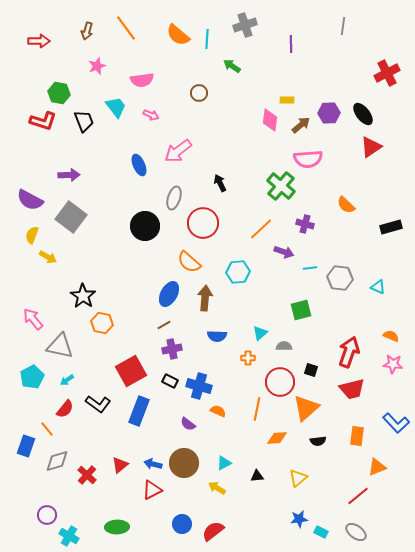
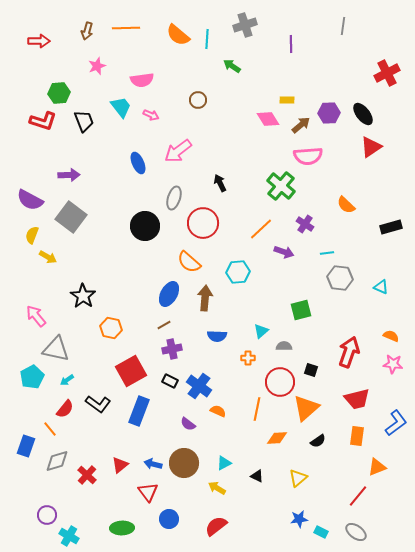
orange line at (126, 28): rotated 56 degrees counterclockwise
green hexagon at (59, 93): rotated 15 degrees counterclockwise
brown circle at (199, 93): moved 1 px left, 7 px down
cyan trapezoid at (116, 107): moved 5 px right
pink diamond at (270, 120): moved 2 px left, 1 px up; rotated 40 degrees counterclockwise
pink semicircle at (308, 159): moved 3 px up
blue ellipse at (139, 165): moved 1 px left, 2 px up
purple cross at (305, 224): rotated 18 degrees clockwise
cyan line at (310, 268): moved 17 px right, 15 px up
cyan triangle at (378, 287): moved 3 px right
pink arrow at (33, 319): moved 3 px right, 3 px up
orange hexagon at (102, 323): moved 9 px right, 5 px down
cyan triangle at (260, 333): moved 1 px right, 2 px up
gray triangle at (60, 346): moved 4 px left, 3 px down
blue cross at (199, 386): rotated 20 degrees clockwise
red trapezoid at (352, 389): moved 5 px right, 10 px down
blue L-shape at (396, 423): rotated 84 degrees counterclockwise
orange line at (47, 429): moved 3 px right
black semicircle at (318, 441): rotated 28 degrees counterclockwise
black triangle at (257, 476): rotated 32 degrees clockwise
red triangle at (152, 490): moved 4 px left, 2 px down; rotated 40 degrees counterclockwise
red line at (358, 496): rotated 10 degrees counterclockwise
blue circle at (182, 524): moved 13 px left, 5 px up
green ellipse at (117, 527): moved 5 px right, 1 px down
red semicircle at (213, 531): moved 3 px right, 5 px up
